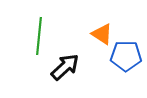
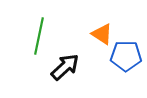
green line: rotated 6 degrees clockwise
